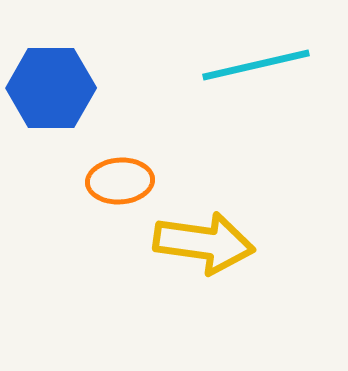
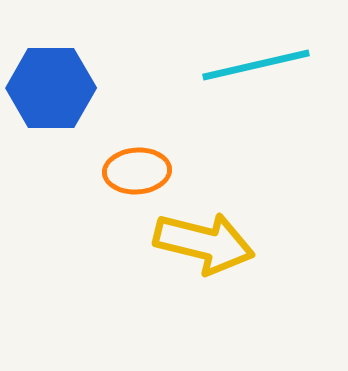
orange ellipse: moved 17 px right, 10 px up
yellow arrow: rotated 6 degrees clockwise
